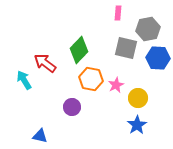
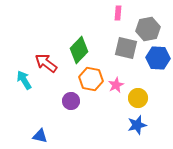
red arrow: moved 1 px right
purple circle: moved 1 px left, 6 px up
blue star: rotated 18 degrees clockwise
